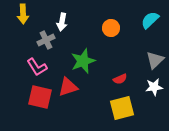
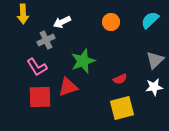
white arrow: rotated 54 degrees clockwise
orange circle: moved 6 px up
red square: rotated 15 degrees counterclockwise
